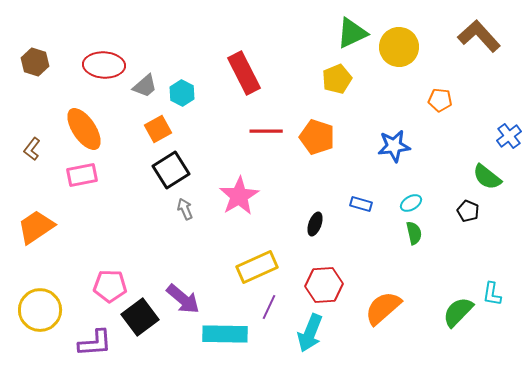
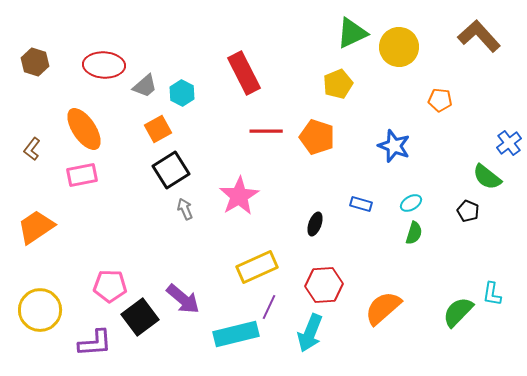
yellow pentagon at (337, 79): moved 1 px right, 5 px down
blue cross at (509, 136): moved 7 px down
blue star at (394, 146): rotated 28 degrees clockwise
green semicircle at (414, 233): rotated 30 degrees clockwise
cyan rectangle at (225, 334): moved 11 px right; rotated 15 degrees counterclockwise
